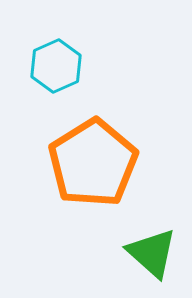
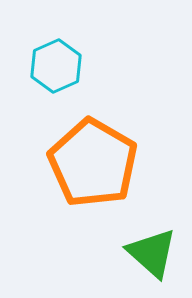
orange pentagon: rotated 10 degrees counterclockwise
